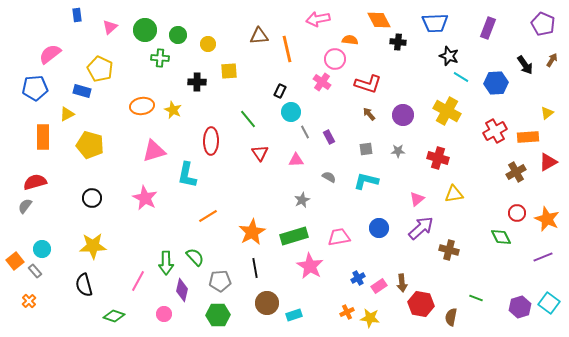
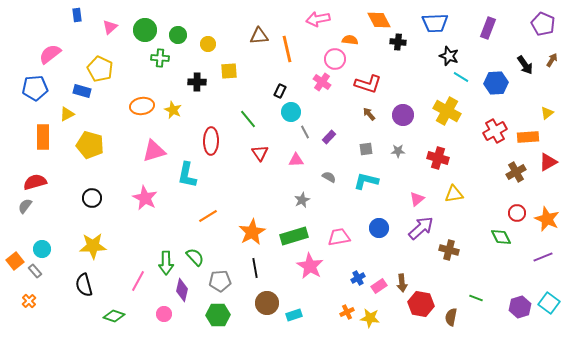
purple rectangle at (329, 137): rotated 72 degrees clockwise
